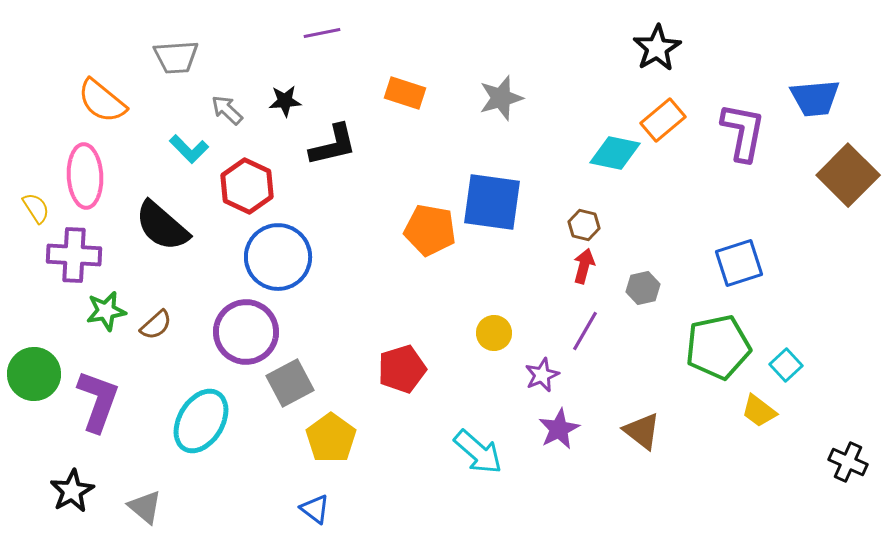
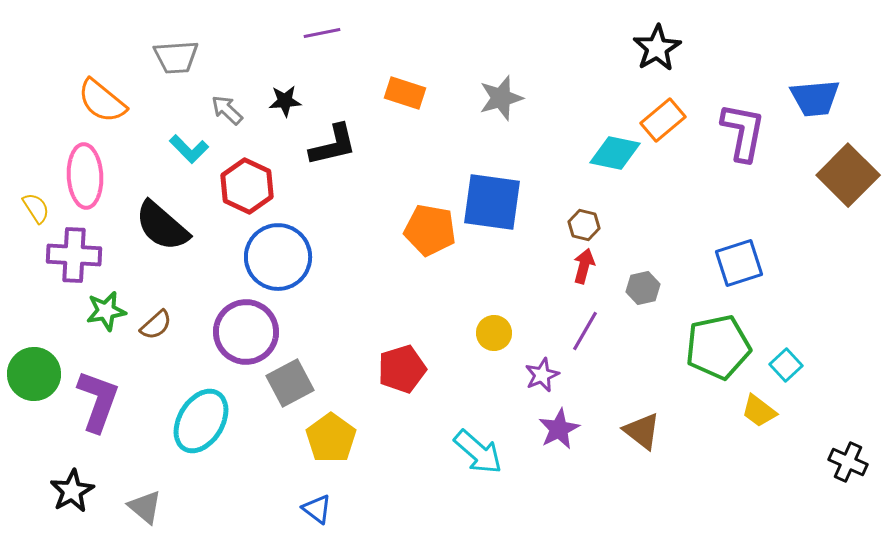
blue triangle at (315, 509): moved 2 px right
